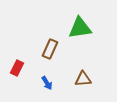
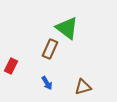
green triangle: moved 13 px left; rotated 45 degrees clockwise
red rectangle: moved 6 px left, 2 px up
brown triangle: moved 8 px down; rotated 12 degrees counterclockwise
